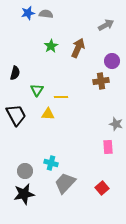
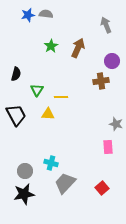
blue star: moved 2 px down
gray arrow: rotated 84 degrees counterclockwise
black semicircle: moved 1 px right, 1 px down
